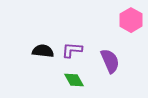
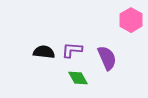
black semicircle: moved 1 px right, 1 px down
purple semicircle: moved 3 px left, 3 px up
green diamond: moved 4 px right, 2 px up
